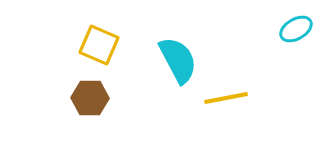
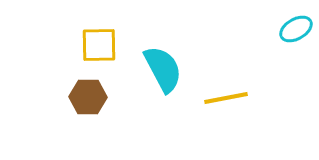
yellow square: rotated 24 degrees counterclockwise
cyan semicircle: moved 15 px left, 9 px down
brown hexagon: moved 2 px left, 1 px up
